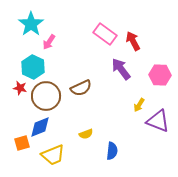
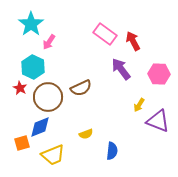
pink hexagon: moved 1 px left, 1 px up
red star: rotated 16 degrees clockwise
brown circle: moved 2 px right, 1 px down
